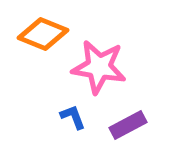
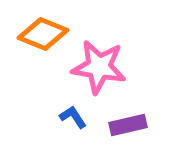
blue L-shape: rotated 12 degrees counterclockwise
purple rectangle: rotated 15 degrees clockwise
